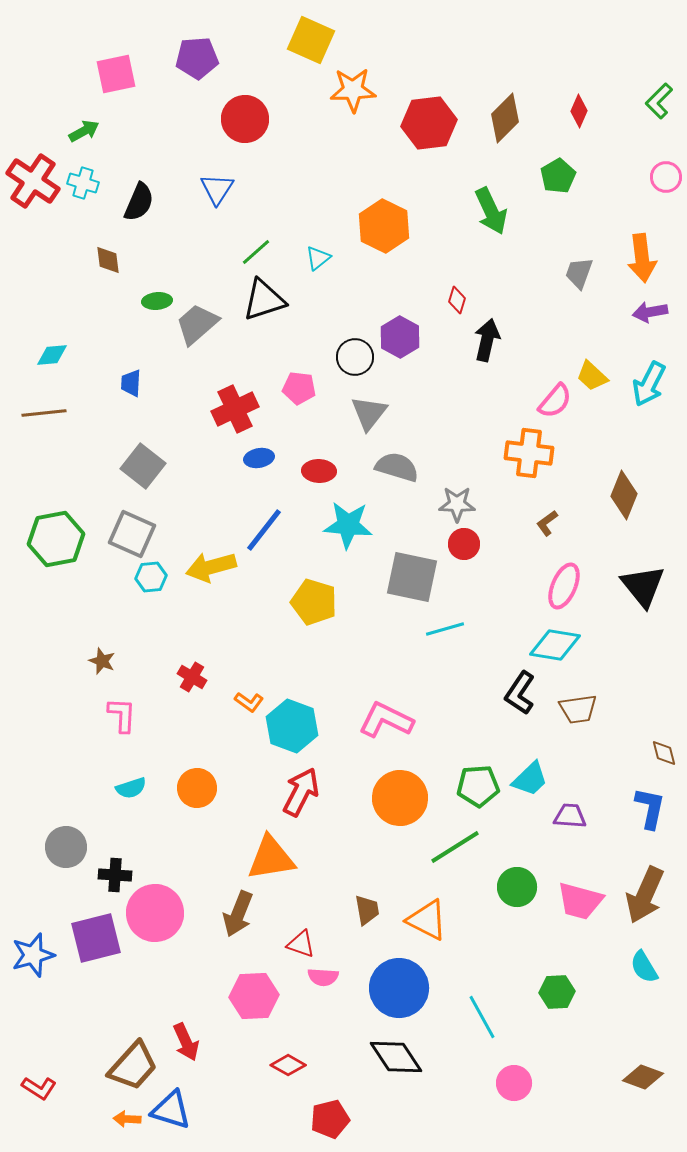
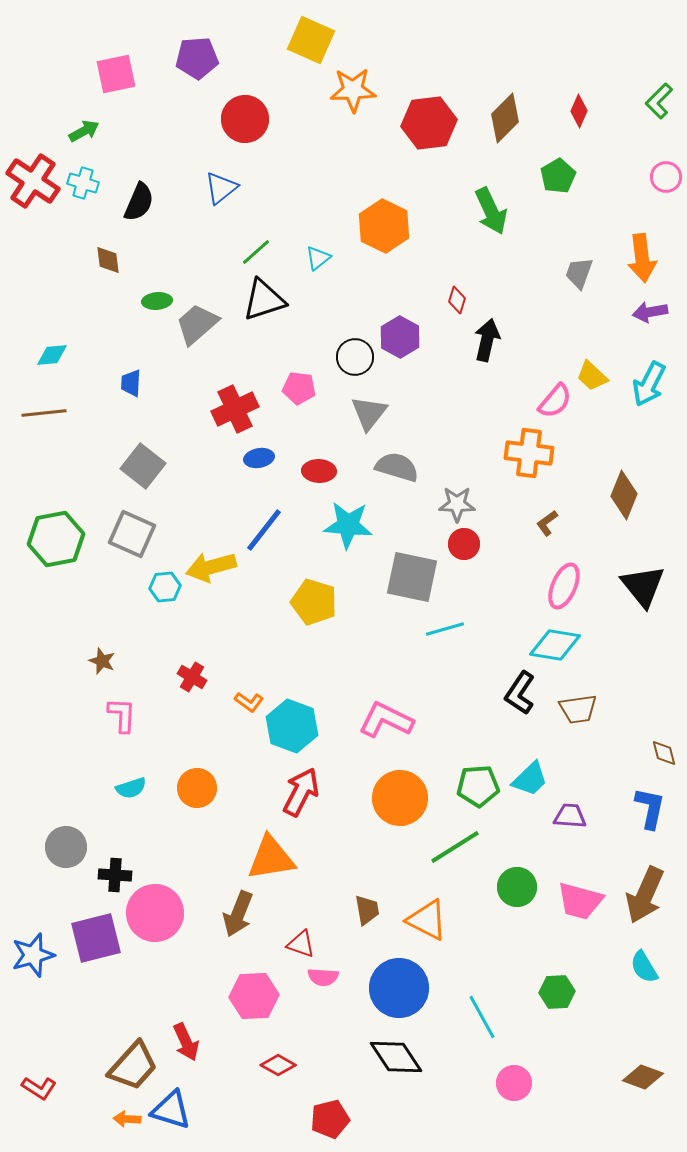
blue triangle at (217, 189): moved 4 px right, 1 px up; rotated 18 degrees clockwise
cyan hexagon at (151, 577): moved 14 px right, 10 px down
red diamond at (288, 1065): moved 10 px left
